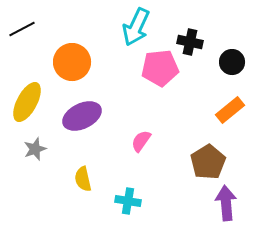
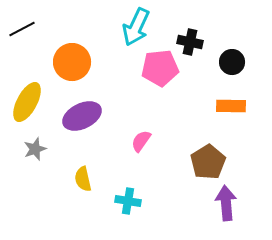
orange rectangle: moved 1 px right, 4 px up; rotated 40 degrees clockwise
